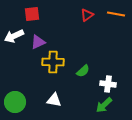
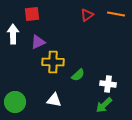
white arrow: moved 1 px left, 2 px up; rotated 114 degrees clockwise
green semicircle: moved 5 px left, 4 px down
